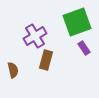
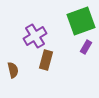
green square: moved 4 px right, 1 px up
purple rectangle: moved 2 px right, 1 px up; rotated 64 degrees clockwise
